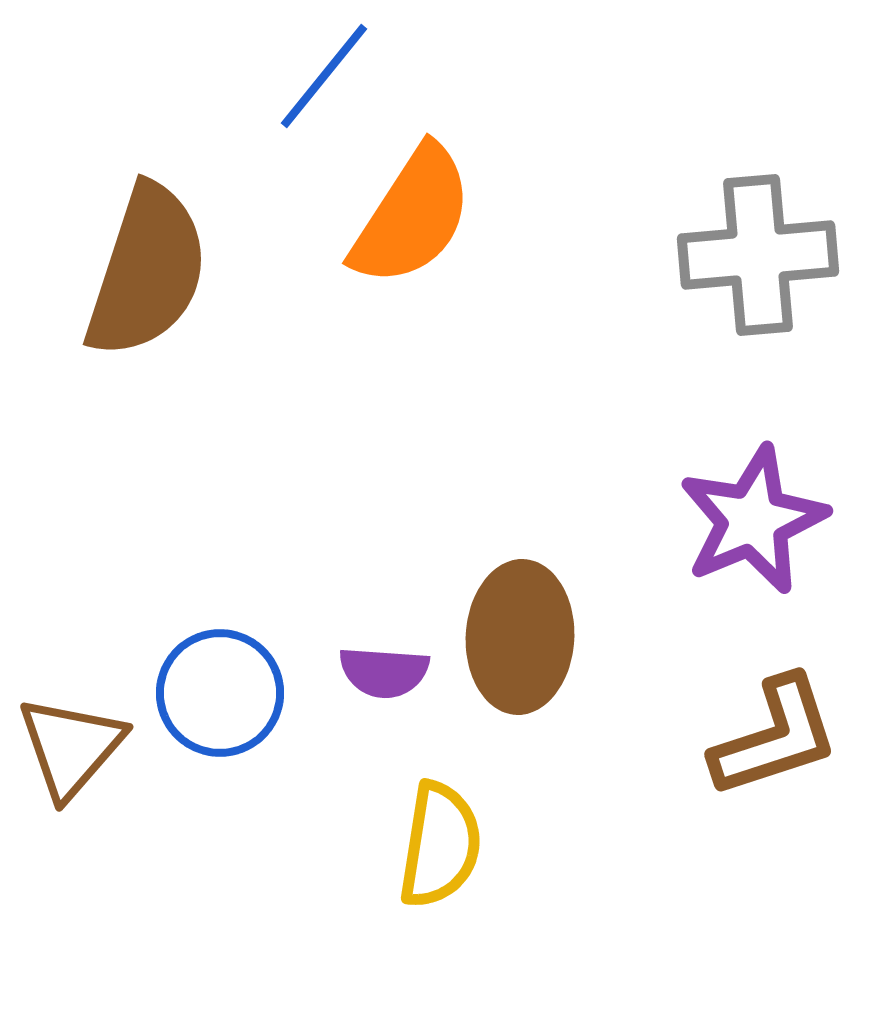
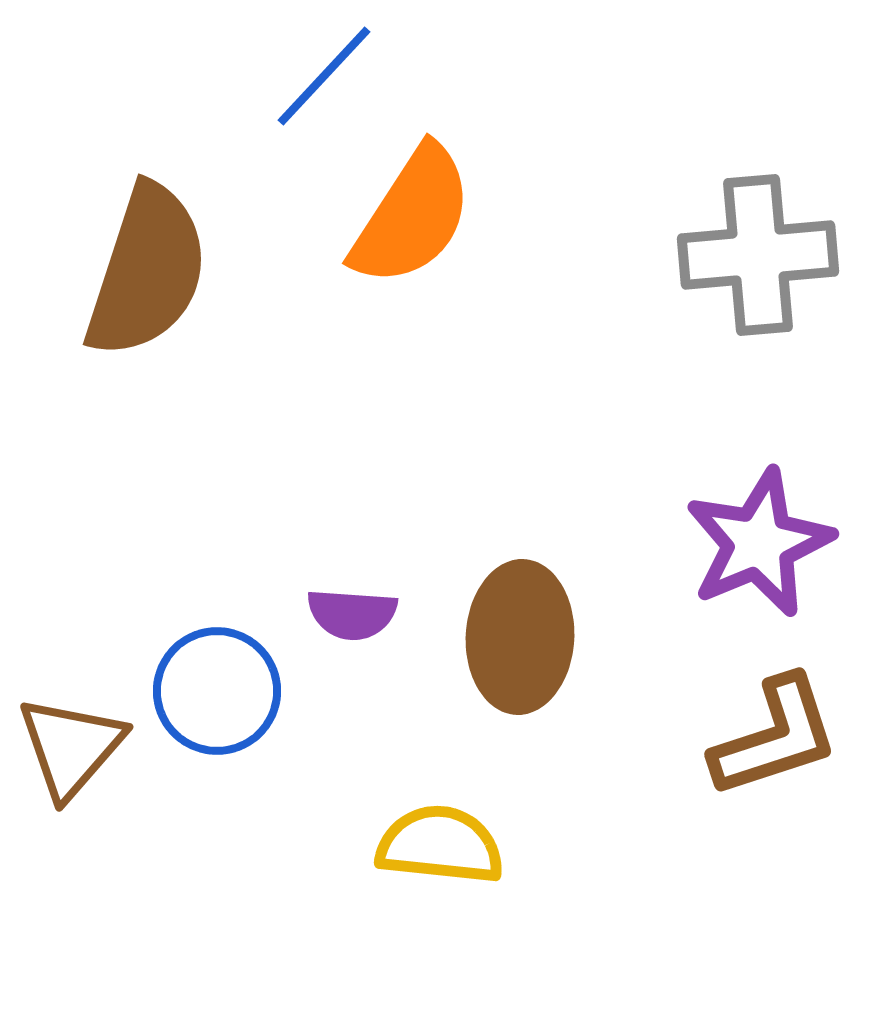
blue line: rotated 4 degrees clockwise
purple star: moved 6 px right, 23 px down
purple semicircle: moved 32 px left, 58 px up
blue circle: moved 3 px left, 2 px up
yellow semicircle: rotated 93 degrees counterclockwise
